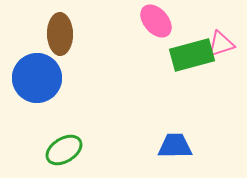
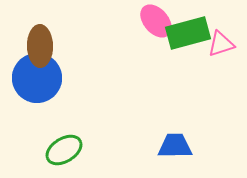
brown ellipse: moved 20 px left, 12 px down
green rectangle: moved 4 px left, 22 px up
